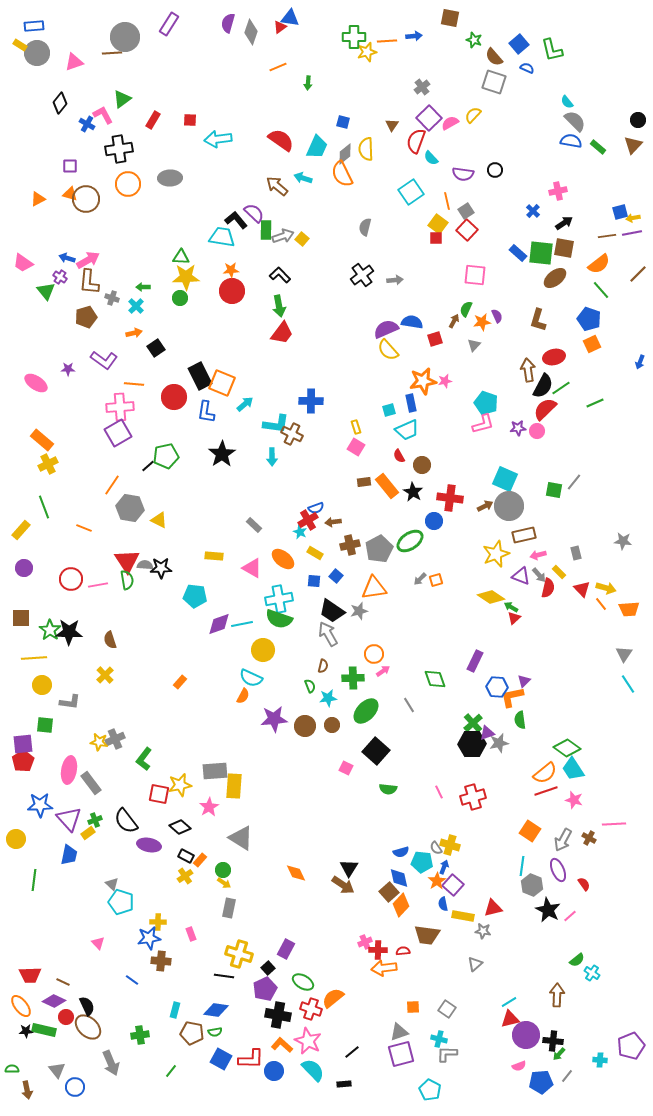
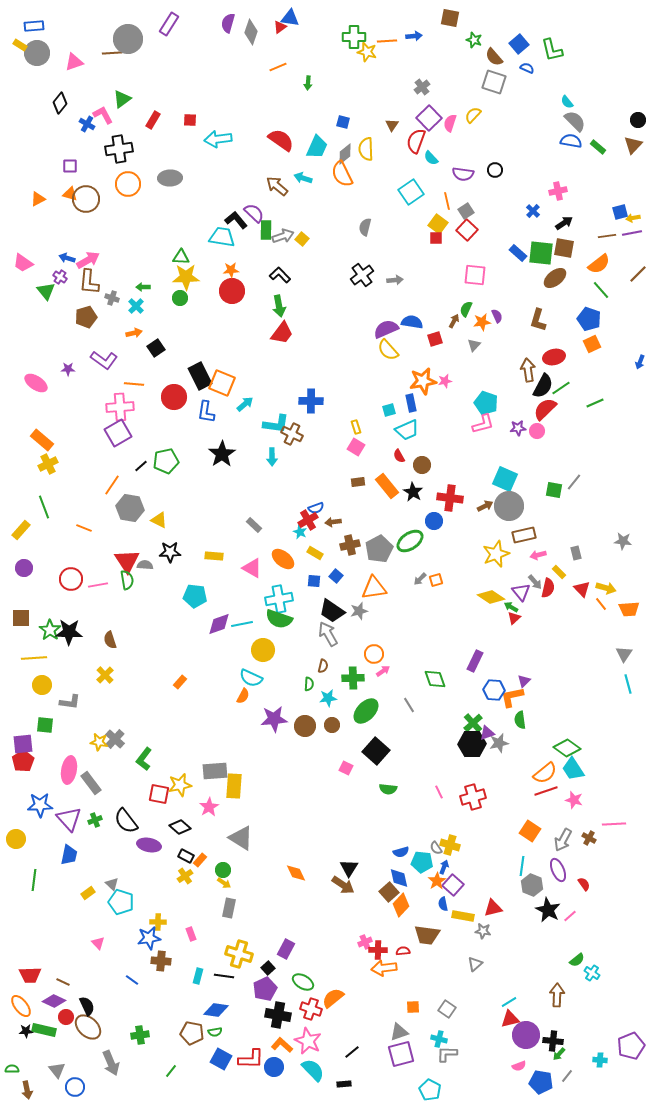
gray circle at (125, 37): moved 3 px right, 2 px down
yellow star at (367, 52): rotated 30 degrees clockwise
pink semicircle at (450, 123): rotated 42 degrees counterclockwise
green pentagon at (166, 456): moved 5 px down
black line at (148, 466): moved 7 px left
brown rectangle at (364, 482): moved 6 px left
black star at (161, 568): moved 9 px right, 16 px up
gray arrow at (539, 575): moved 4 px left, 7 px down
purple triangle at (521, 576): moved 16 px down; rotated 30 degrees clockwise
cyan line at (628, 684): rotated 18 degrees clockwise
green semicircle at (310, 686): moved 1 px left, 2 px up; rotated 24 degrees clockwise
blue hexagon at (497, 687): moved 3 px left, 3 px down
gray cross at (115, 739): rotated 24 degrees counterclockwise
yellow rectangle at (88, 833): moved 60 px down
cyan rectangle at (175, 1010): moved 23 px right, 34 px up
blue circle at (274, 1071): moved 4 px up
blue pentagon at (541, 1082): rotated 15 degrees clockwise
